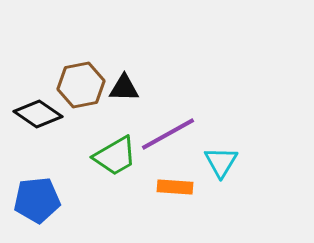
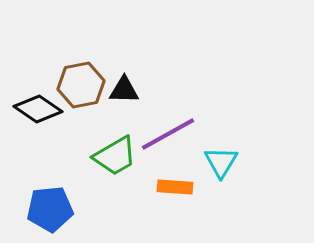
black triangle: moved 2 px down
black diamond: moved 5 px up
blue pentagon: moved 13 px right, 9 px down
